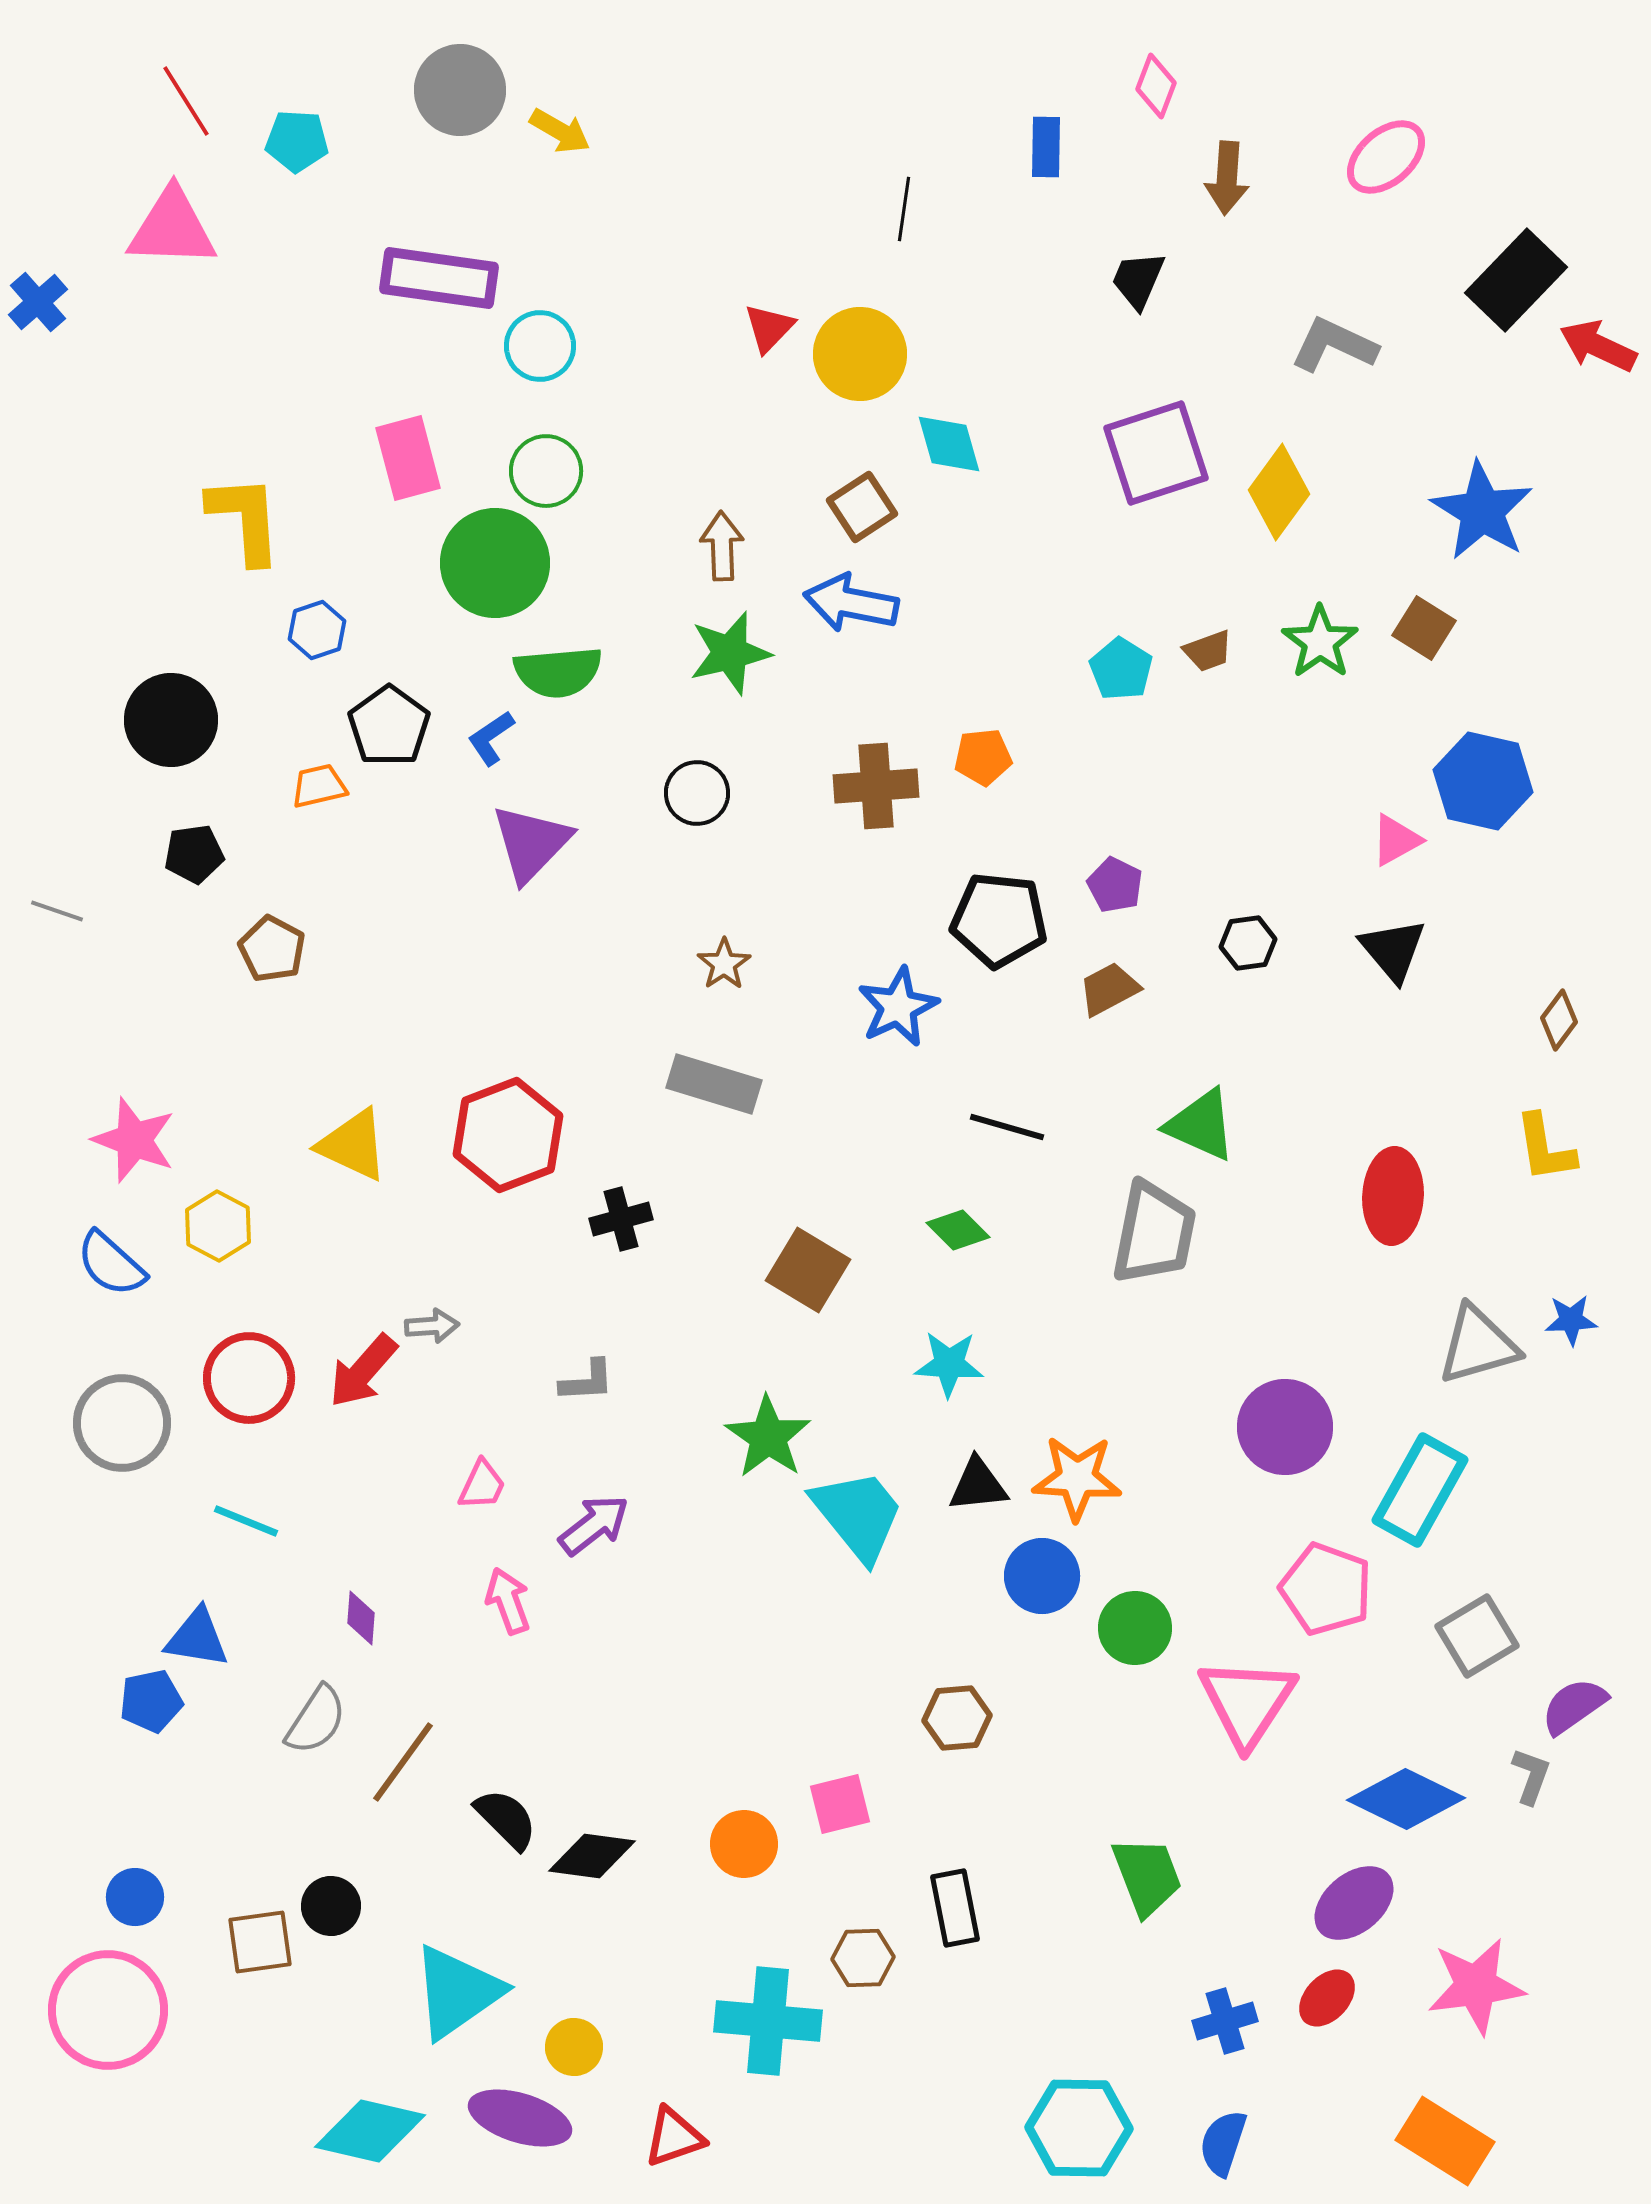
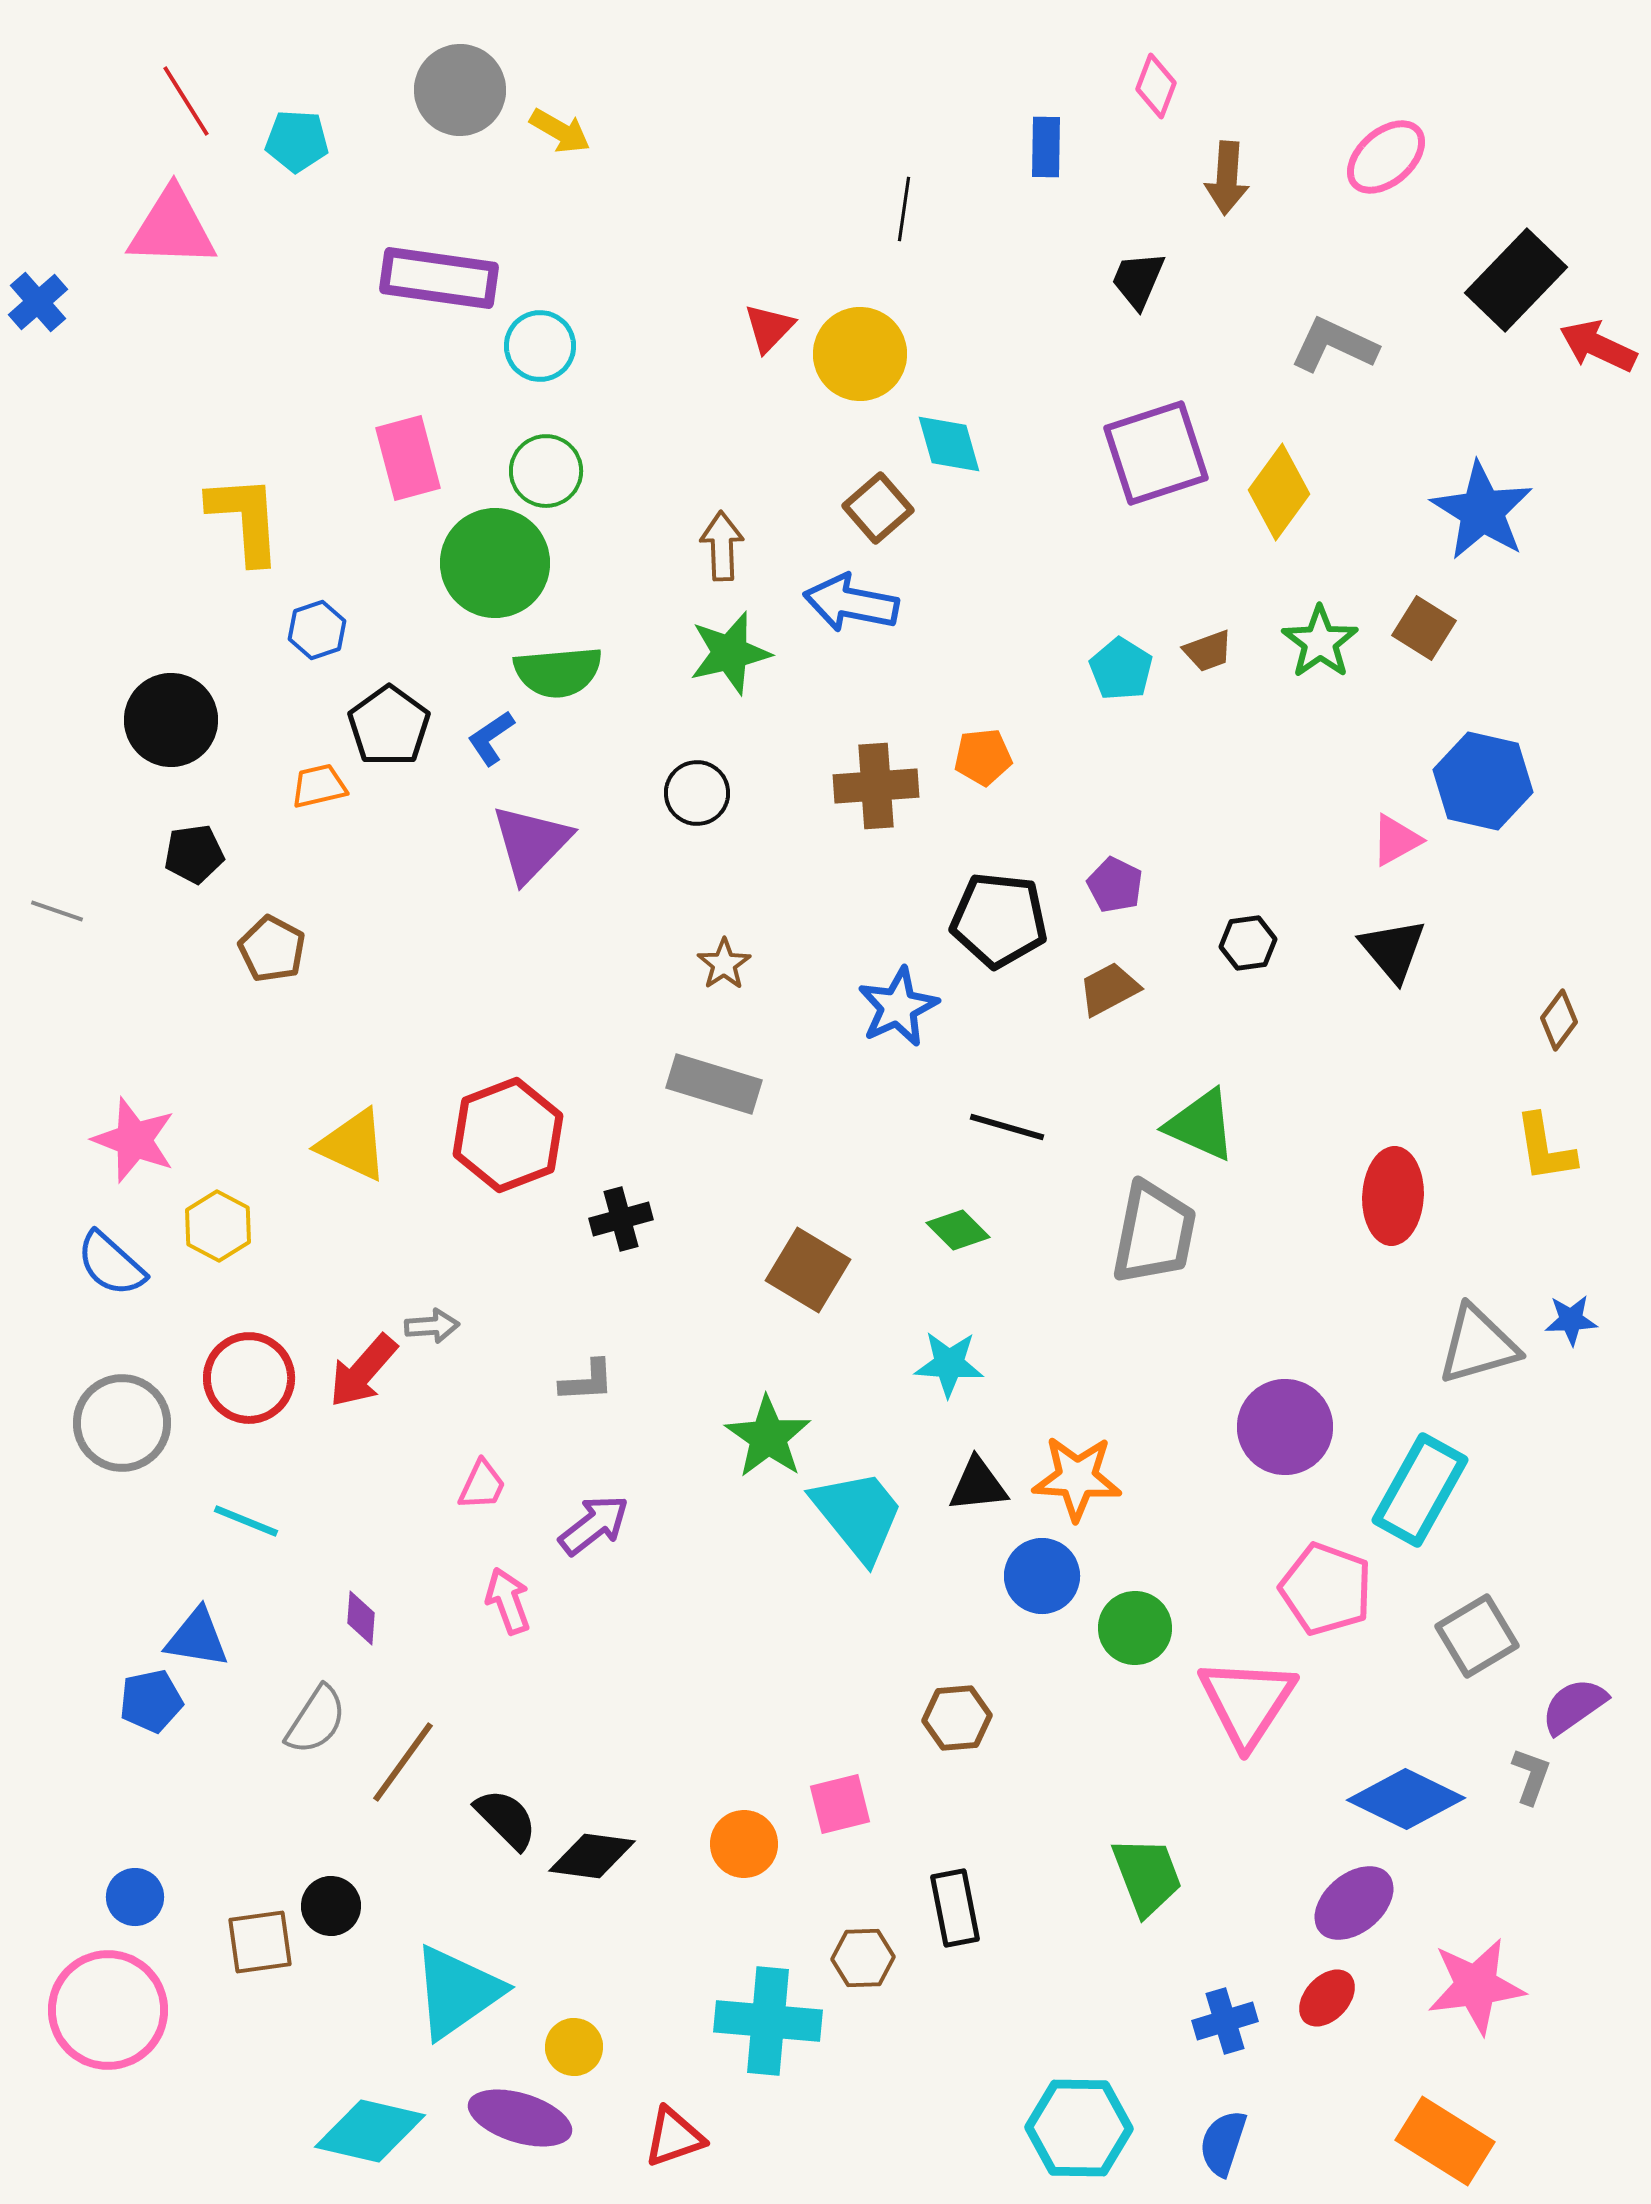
brown square at (862, 507): moved 16 px right, 1 px down; rotated 8 degrees counterclockwise
